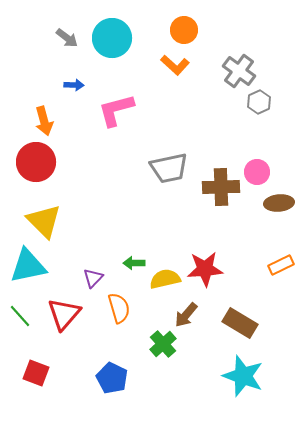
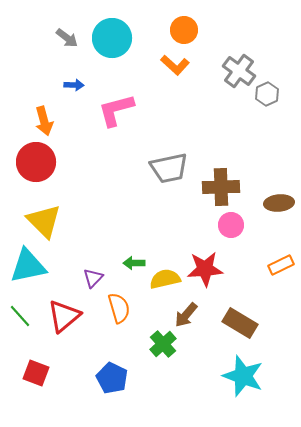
gray hexagon: moved 8 px right, 8 px up
pink circle: moved 26 px left, 53 px down
red triangle: moved 2 px down; rotated 9 degrees clockwise
